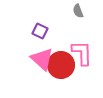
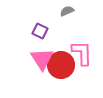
gray semicircle: moved 11 px left; rotated 88 degrees clockwise
pink triangle: rotated 15 degrees clockwise
